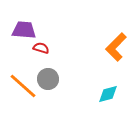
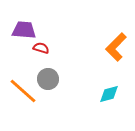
orange line: moved 5 px down
cyan diamond: moved 1 px right
